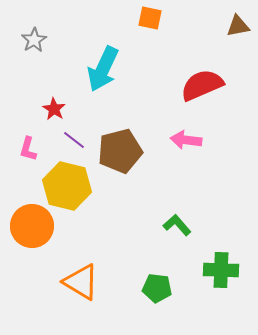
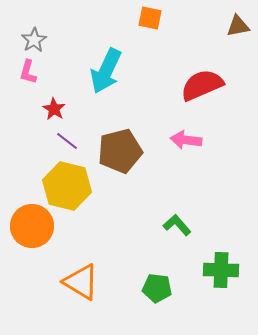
cyan arrow: moved 3 px right, 2 px down
purple line: moved 7 px left, 1 px down
pink L-shape: moved 77 px up
